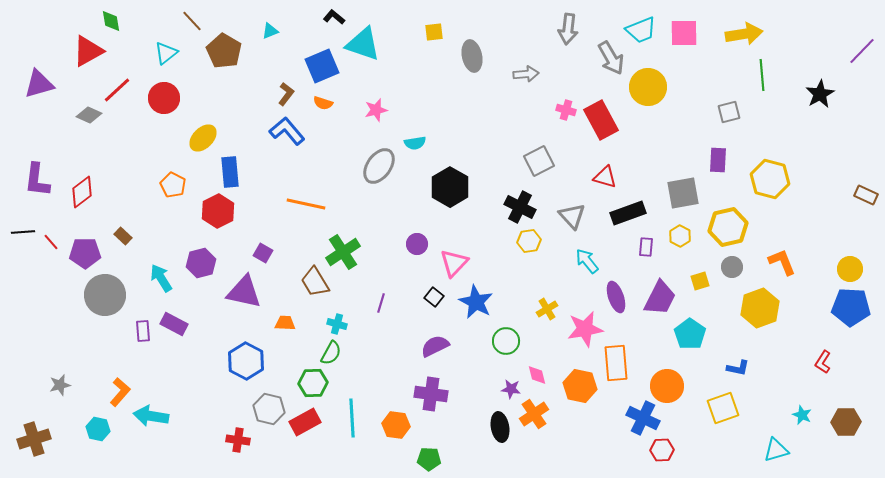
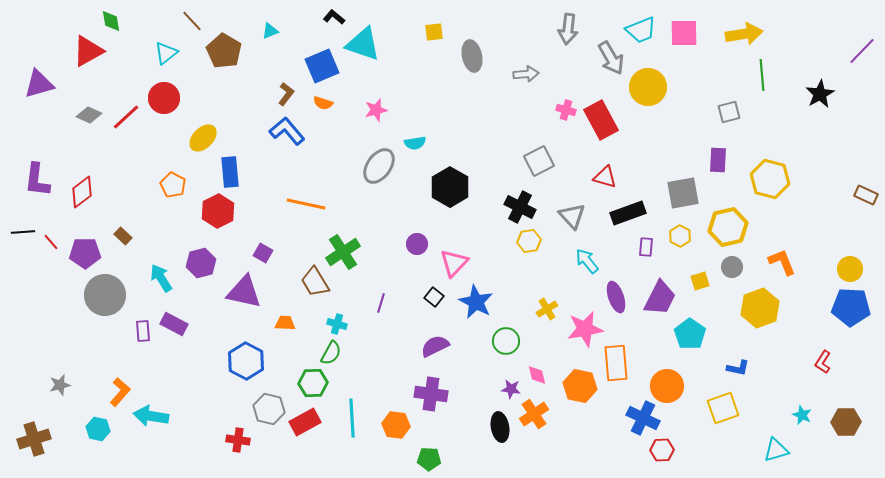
red line at (117, 90): moved 9 px right, 27 px down
